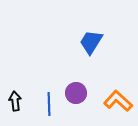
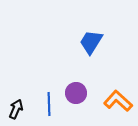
black arrow: moved 1 px right, 8 px down; rotated 30 degrees clockwise
